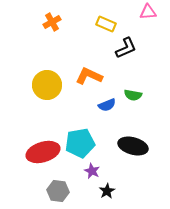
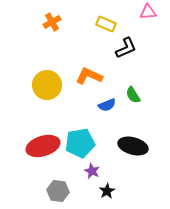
green semicircle: rotated 48 degrees clockwise
red ellipse: moved 6 px up
